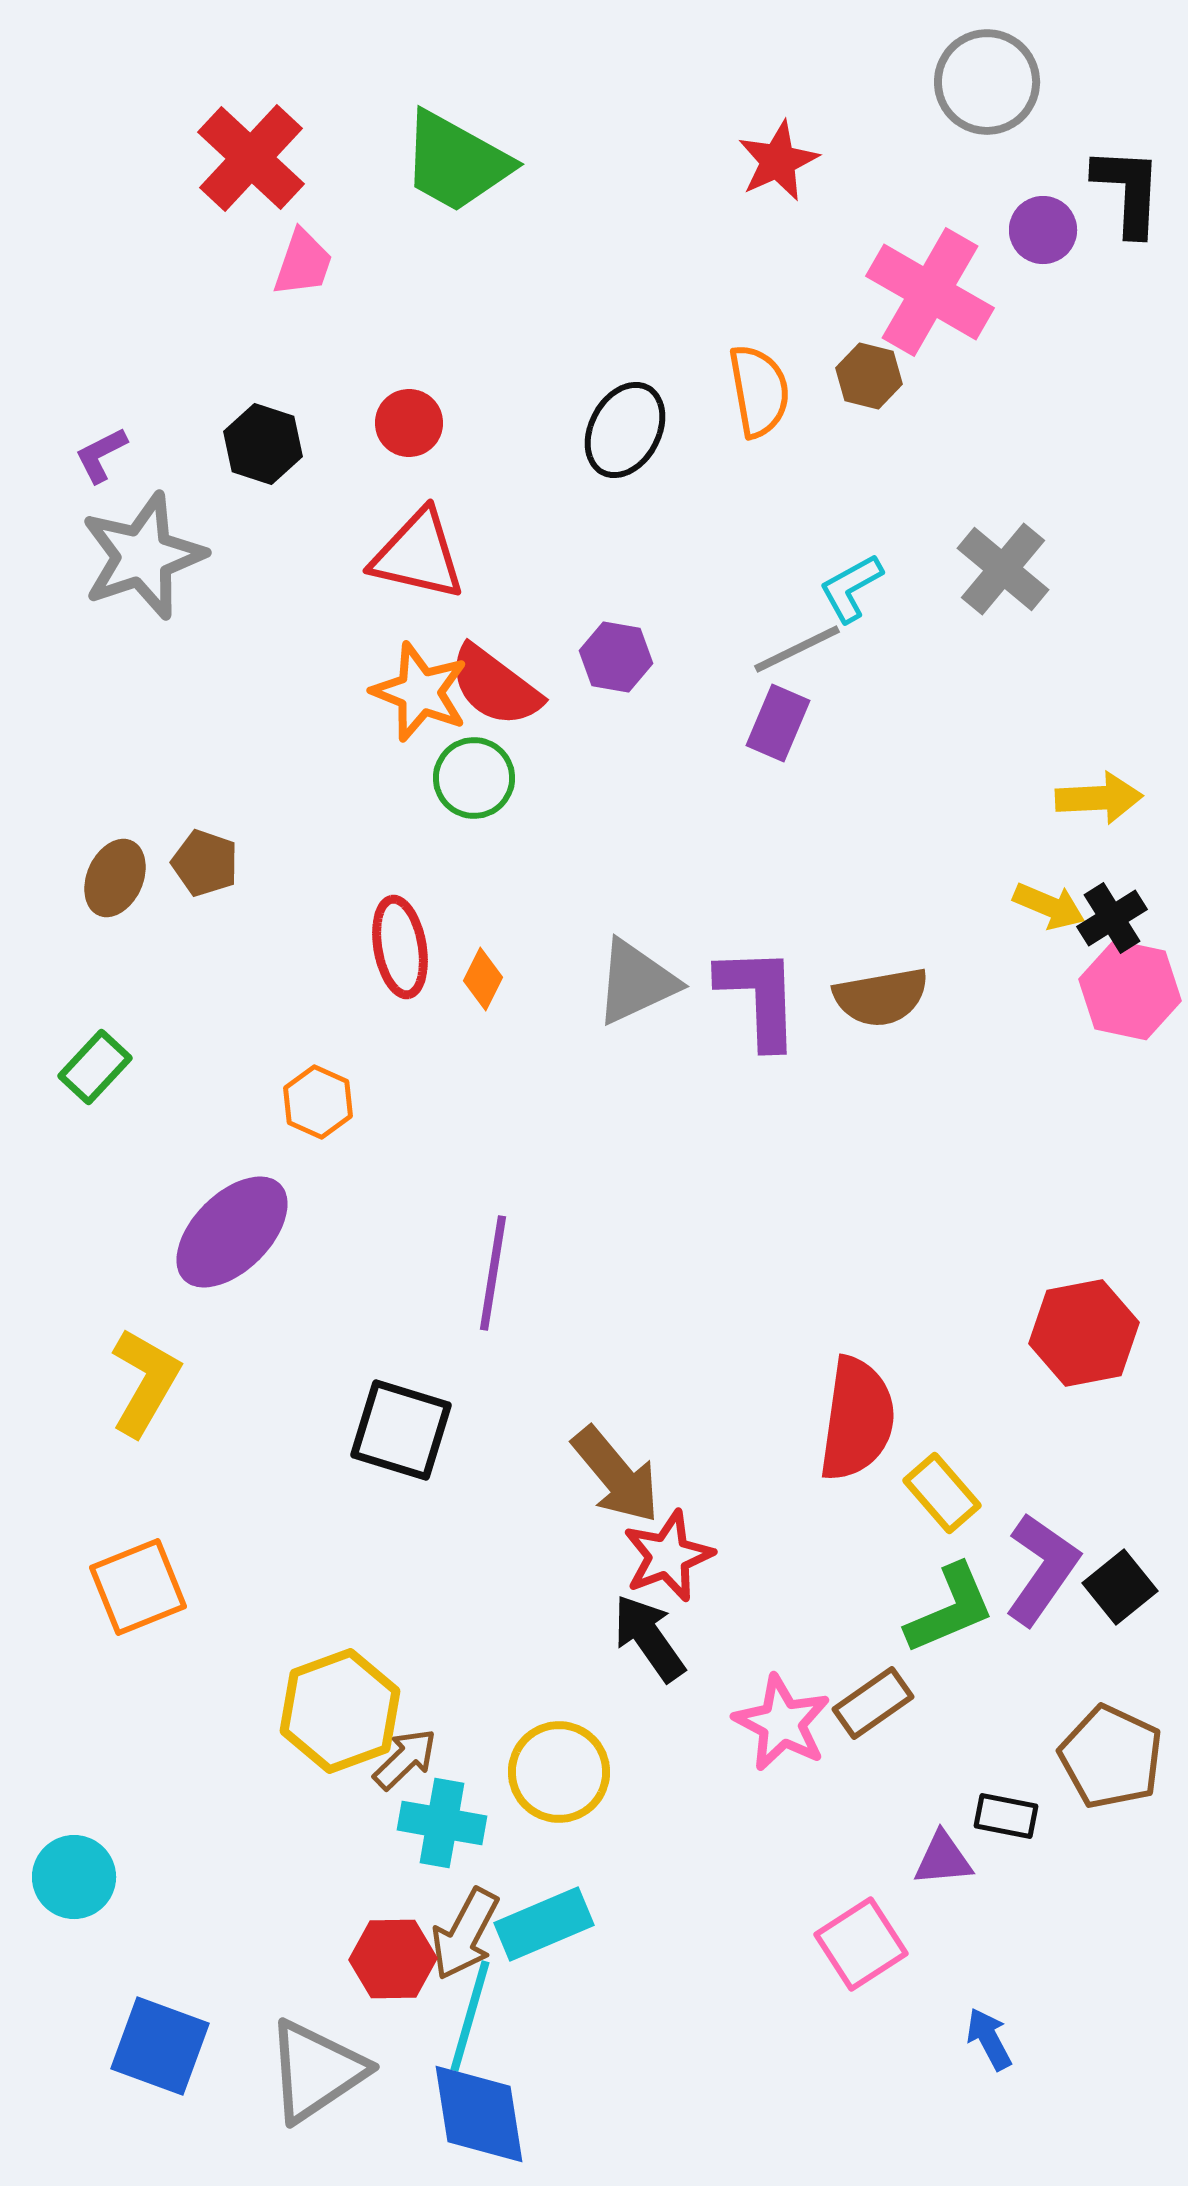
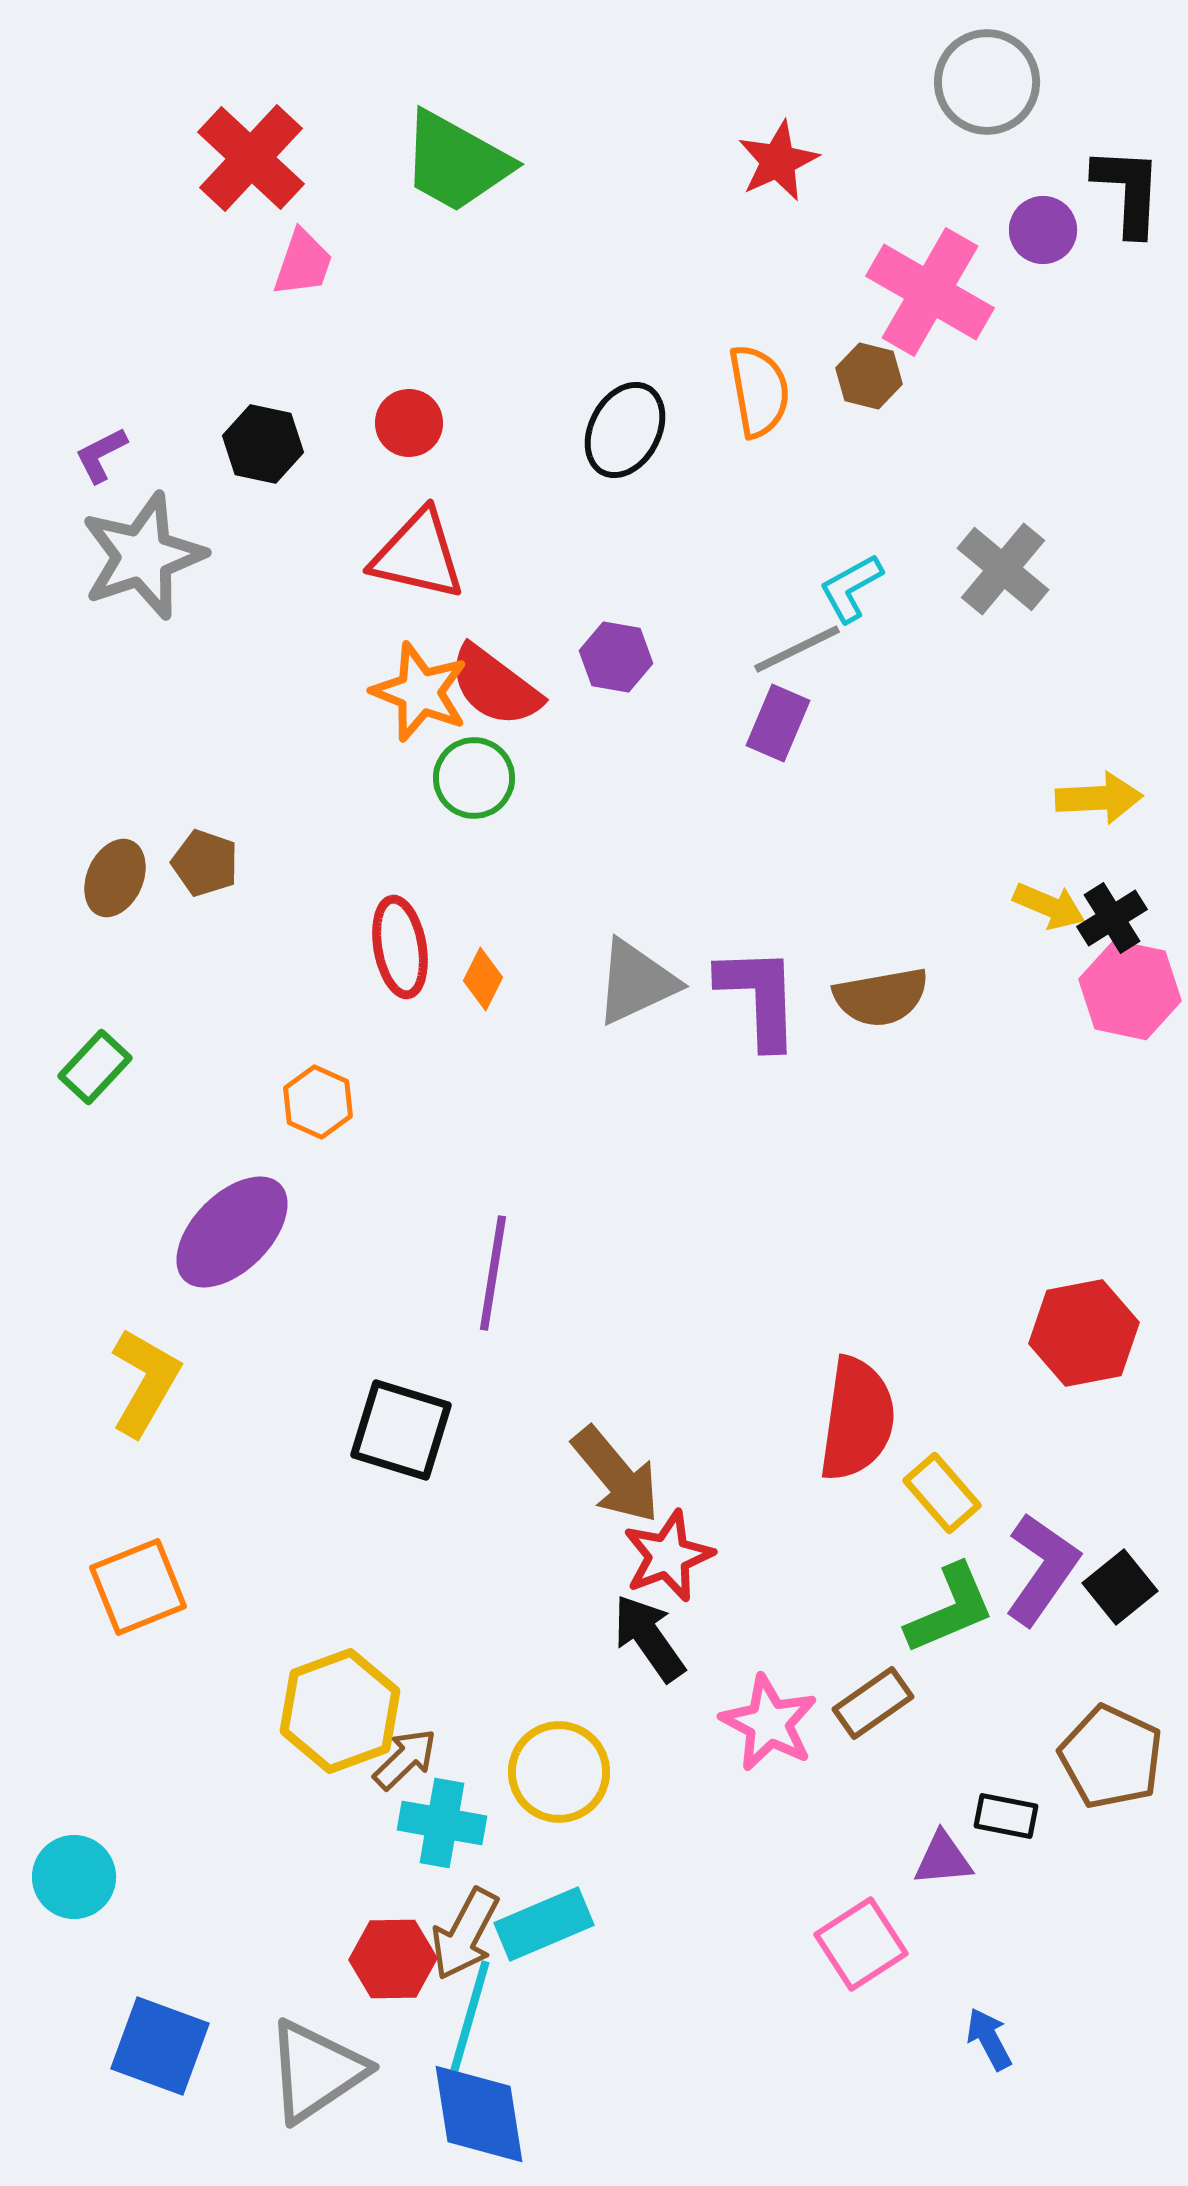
black hexagon at (263, 444): rotated 6 degrees counterclockwise
pink star at (782, 1723): moved 13 px left
